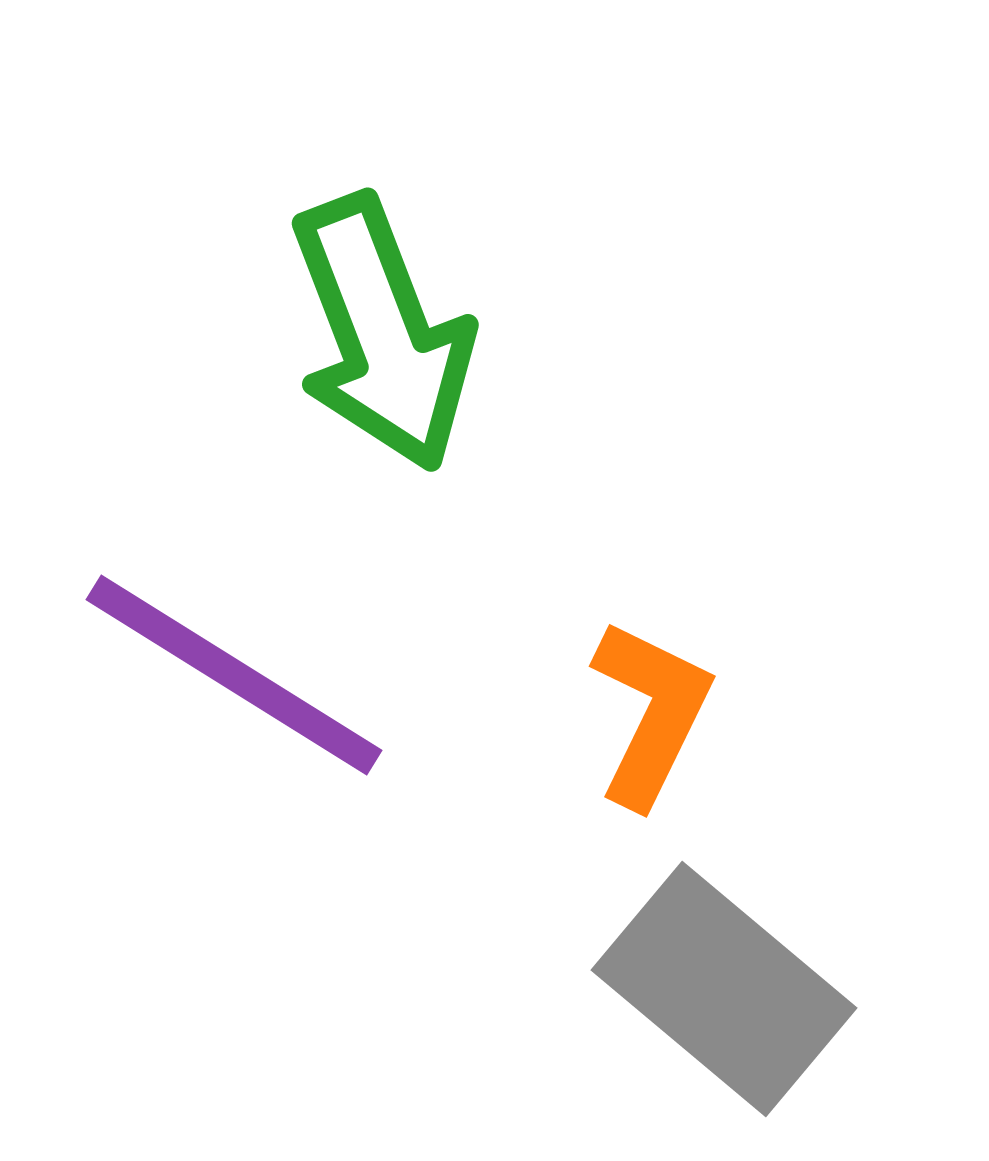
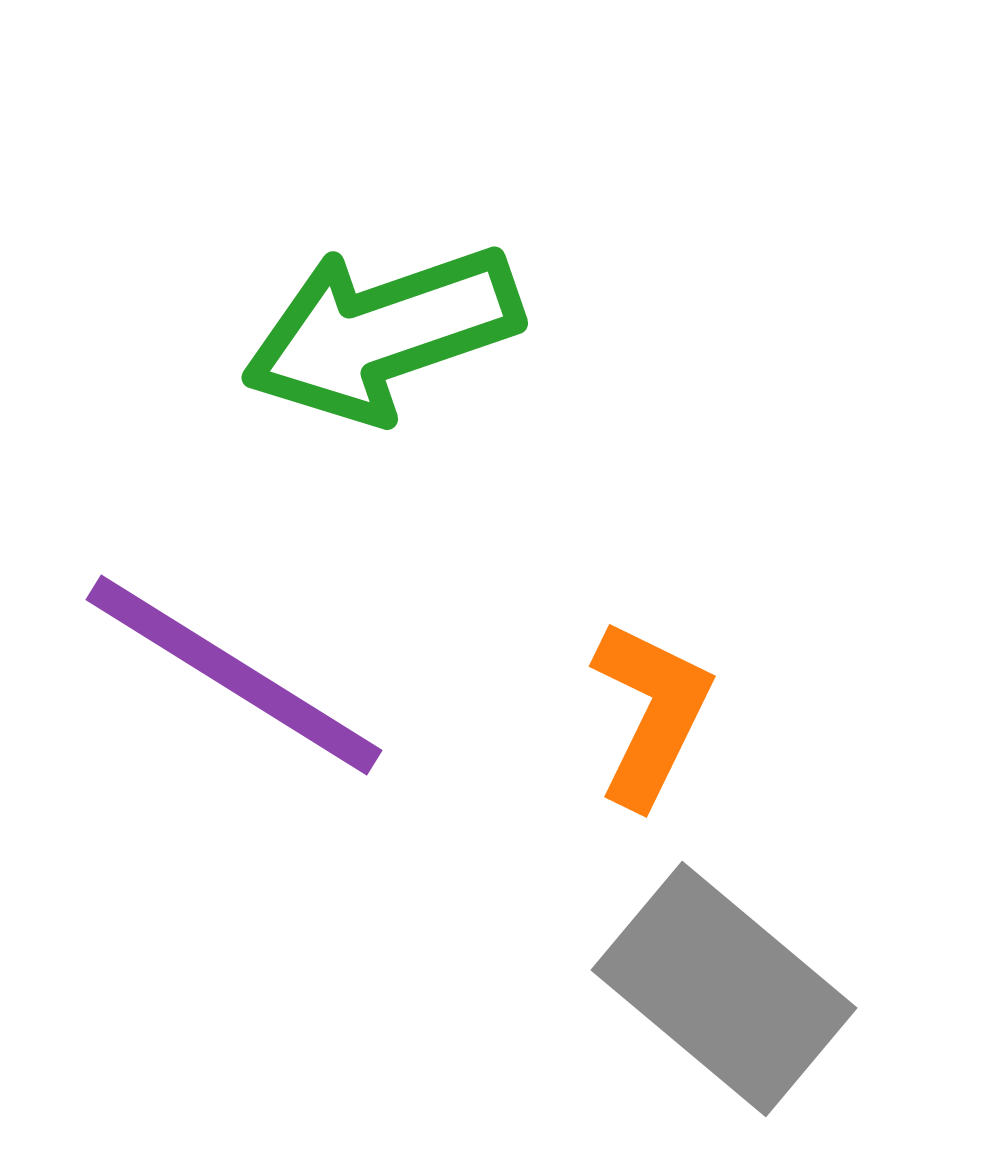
green arrow: rotated 92 degrees clockwise
